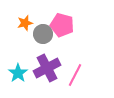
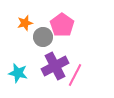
pink pentagon: rotated 20 degrees clockwise
gray circle: moved 3 px down
purple cross: moved 8 px right, 2 px up
cyan star: rotated 24 degrees counterclockwise
